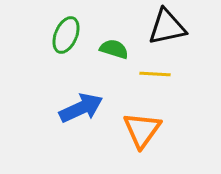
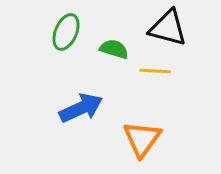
black triangle: moved 1 px right, 1 px down; rotated 27 degrees clockwise
green ellipse: moved 3 px up
yellow line: moved 3 px up
orange triangle: moved 9 px down
